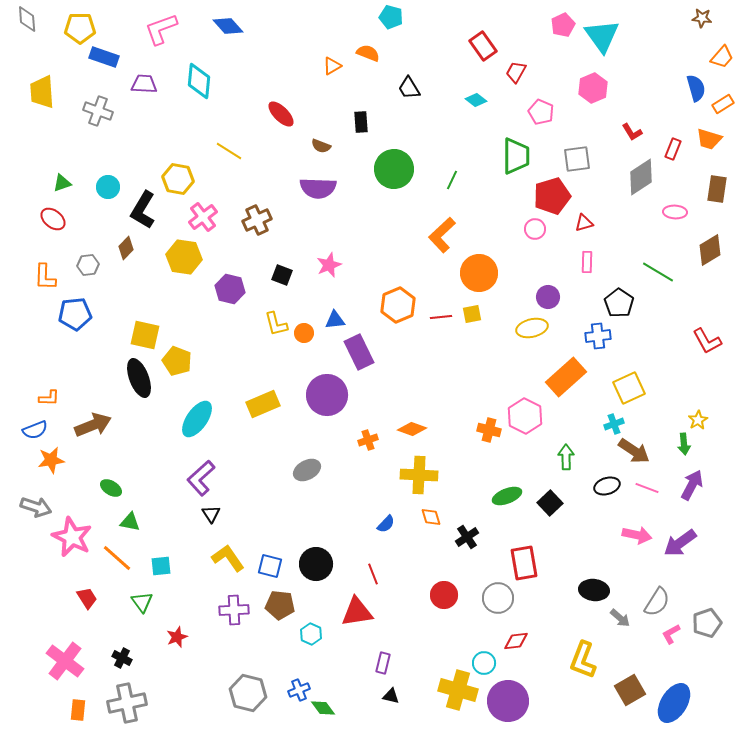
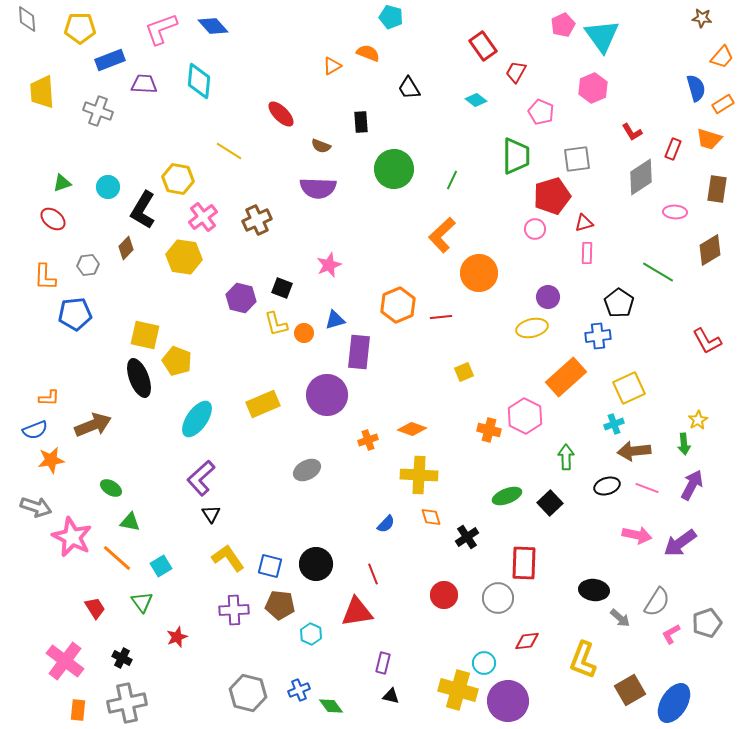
blue diamond at (228, 26): moved 15 px left
blue rectangle at (104, 57): moved 6 px right, 3 px down; rotated 40 degrees counterclockwise
pink rectangle at (587, 262): moved 9 px up
black square at (282, 275): moved 13 px down
purple hexagon at (230, 289): moved 11 px right, 9 px down
yellow square at (472, 314): moved 8 px left, 58 px down; rotated 12 degrees counterclockwise
blue triangle at (335, 320): rotated 10 degrees counterclockwise
purple rectangle at (359, 352): rotated 32 degrees clockwise
brown arrow at (634, 451): rotated 140 degrees clockwise
red rectangle at (524, 563): rotated 12 degrees clockwise
cyan square at (161, 566): rotated 25 degrees counterclockwise
red trapezoid at (87, 598): moved 8 px right, 10 px down
red diamond at (516, 641): moved 11 px right
green diamond at (323, 708): moved 8 px right, 2 px up
